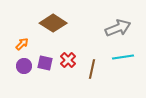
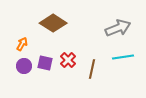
orange arrow: rotated 16 degrees counterclockwise
